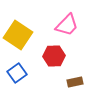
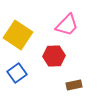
brown rectangle: moved 1 px left, 3 px down
